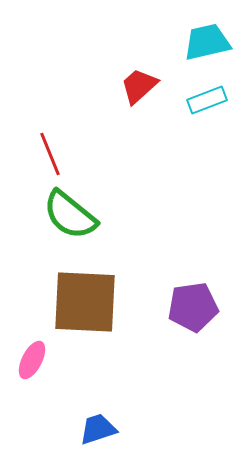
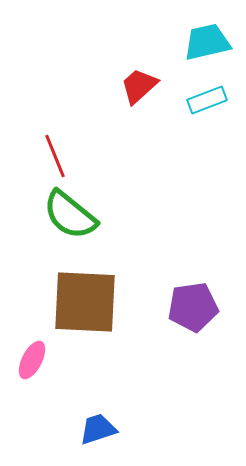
red line: moved 5 px right, 2 px down
